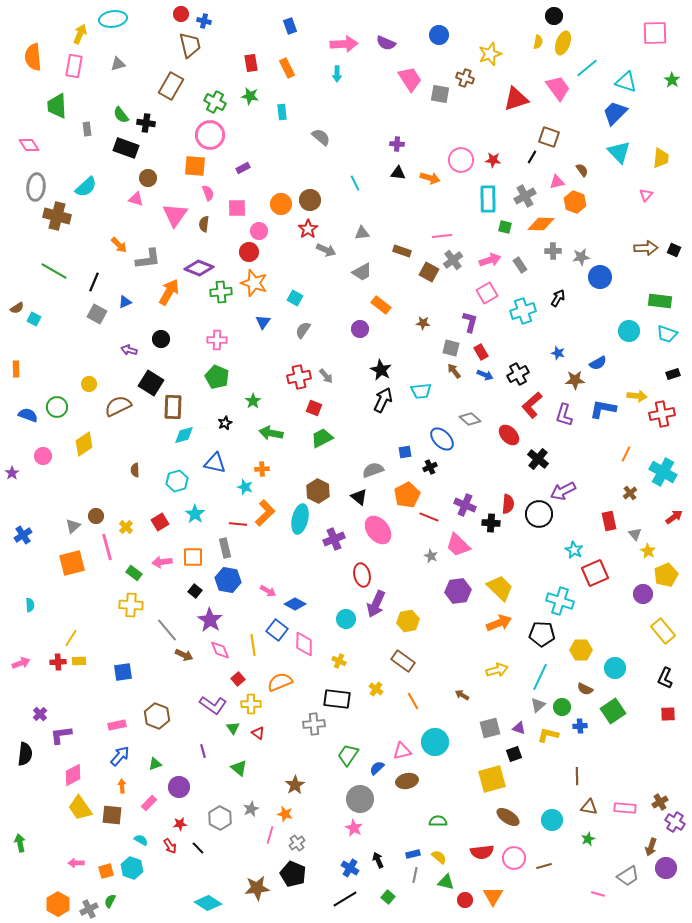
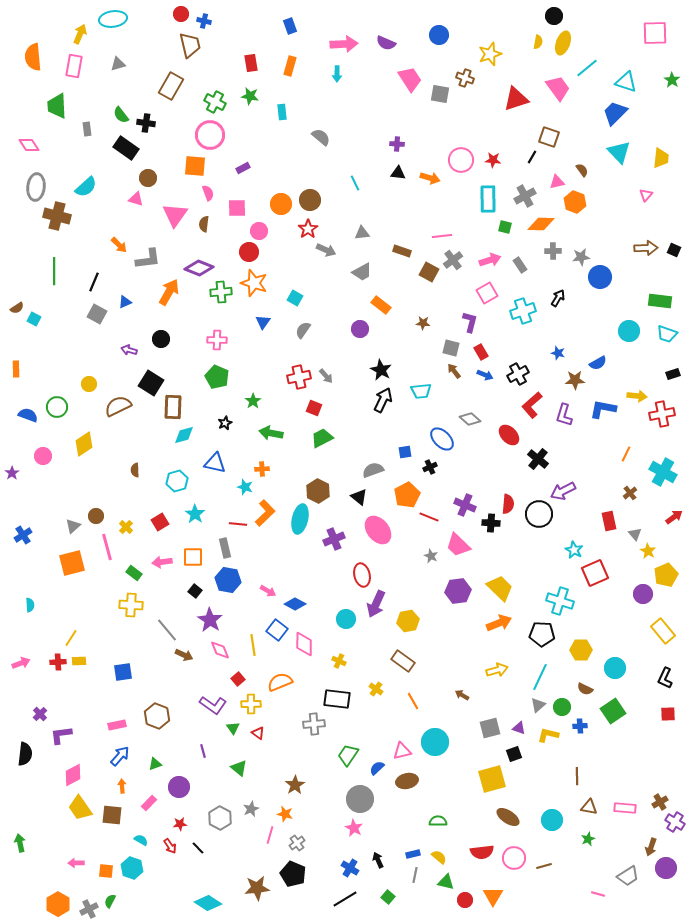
orange rectangle at (287, 68): moved 3 px right, 2 px up; rotated 42 degrees clockwise
black rectangle at (126, 148): rotated 15 degrees clockwise
green line at (54, 271): rotated 60 degrees clockwise
orange square at (106, 871): rotated 21 degrees clockwise
